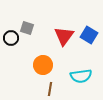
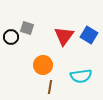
black circle: moved 1 px up
brown line: moved 2 px up
